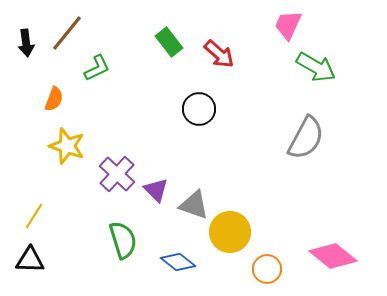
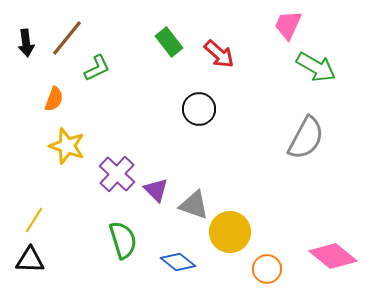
brown line: moved 5 px down
yellow line: moved 4 px down
